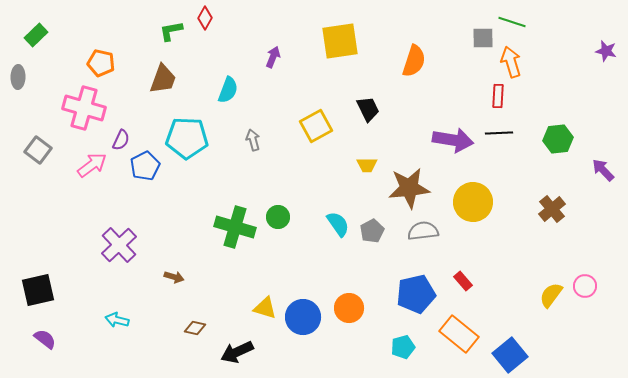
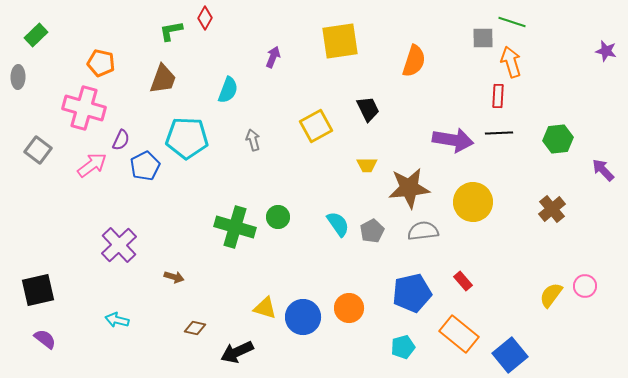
blue pentagon at (416, 294): moved 4 px left, 1 px up
